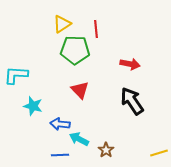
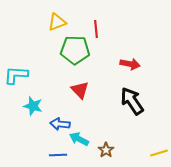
yellow triangle: moved 5 px left, 2 px up; rotated 12 degrees clockwise
blue line: moved 2 px left
